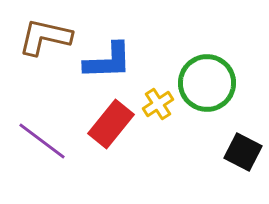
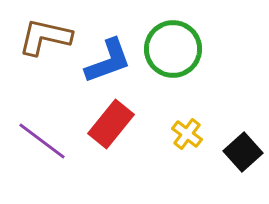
blue L-shape: rotated 18 degrees counterclockwise
green circle: moved 34 px left, 34 px up
yellow cross: moved 29 px right, 30 px down; rotated 20 degrees counterclockwise
black square: rotated 21 degrees clockwise
